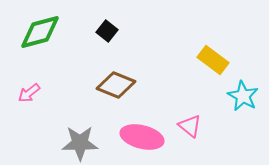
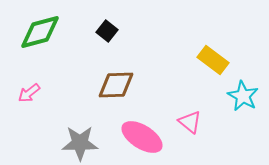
brown diamond: rotated 24 degrees counterclockwise
pink triangle: moved 4 px up
pink ellipse: rotated 18 degrees clockwise
